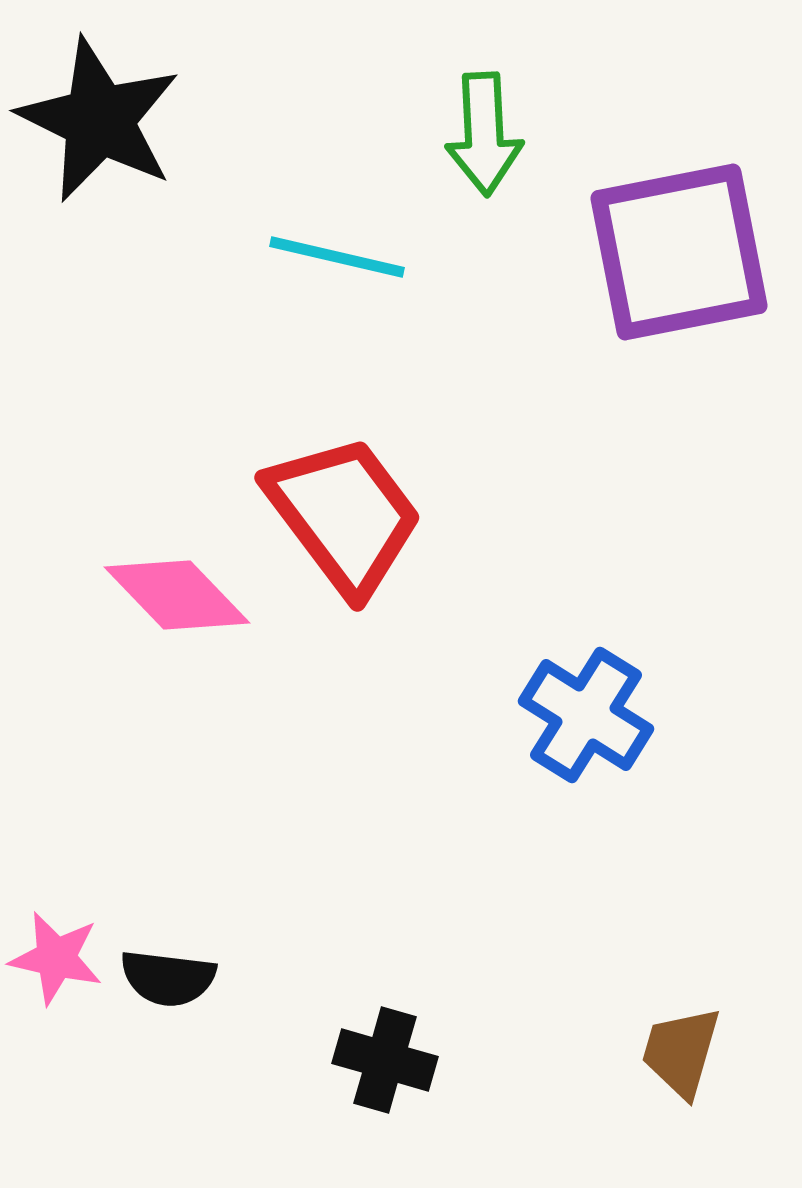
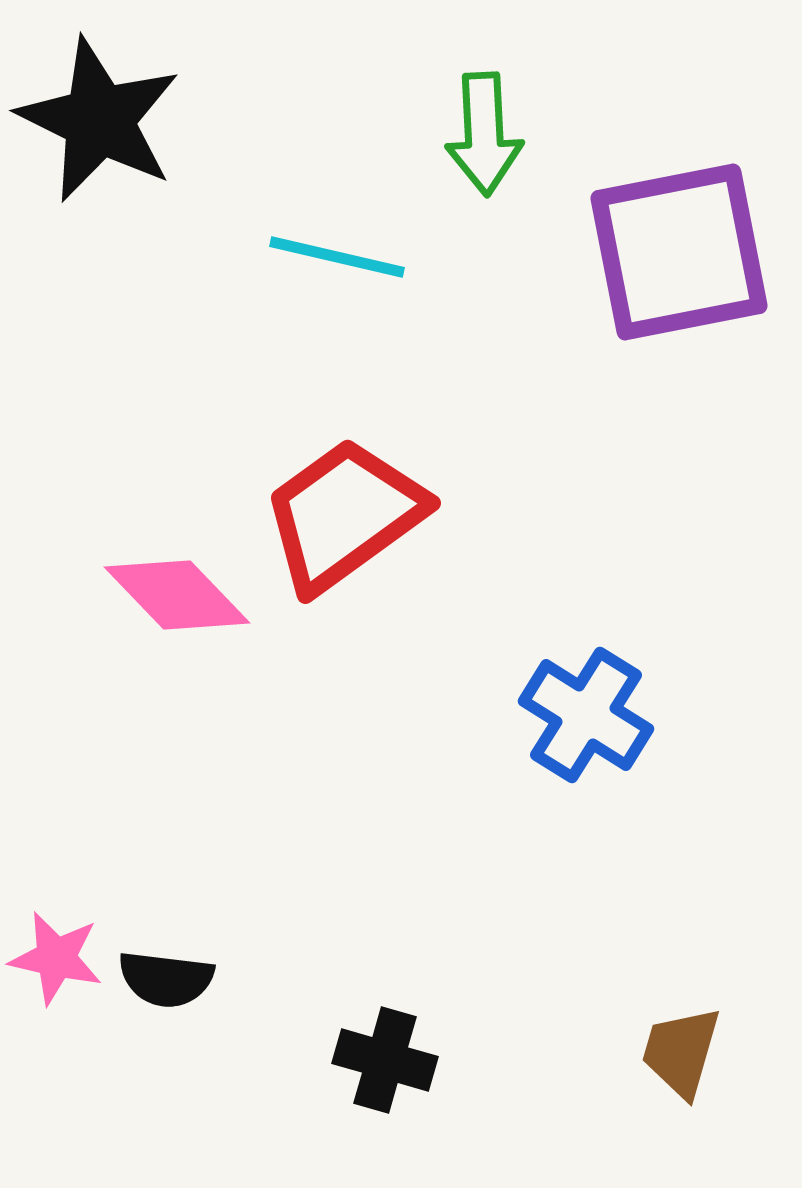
red trapezoid: rotated 89 degrees counterclockwise
black semicircle: moved 2 px left, 1 px down
